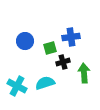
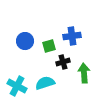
blue cross: moved 1 px right, 1 px up
green square: moved 1 px left, 2 px up
